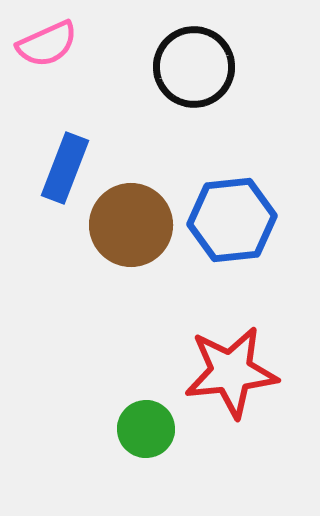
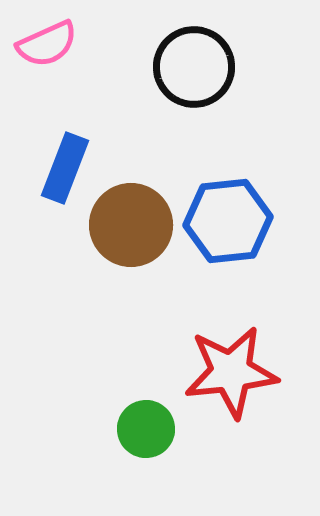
blue hexagon: moved 4 px left, 1 px down
